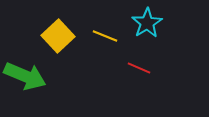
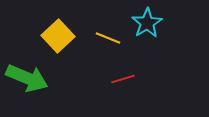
yellow line: moved 3 px right, 2 px down
red line: moved 16 px left, 11 px down; rotated 40 degrees counterclockwise
green arrow: moved 2 px right, 2 px down
